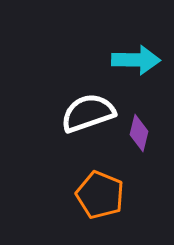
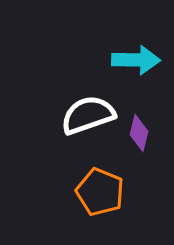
white semicircle: moved 2 px down
orange pentagon: moved 3 px up
